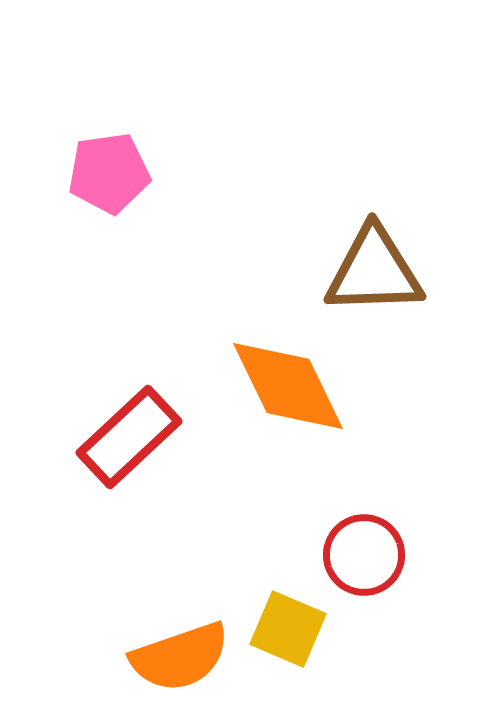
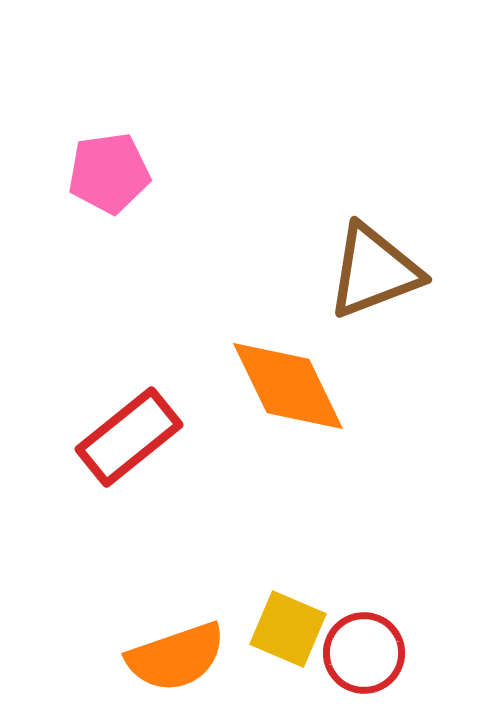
brown triangle: rotated 19 degrees counterclockwise
red rectangle: rotated 4 degrees clockwise
red circle: moved 98 px down
orange semicircle: moved 4 px left
